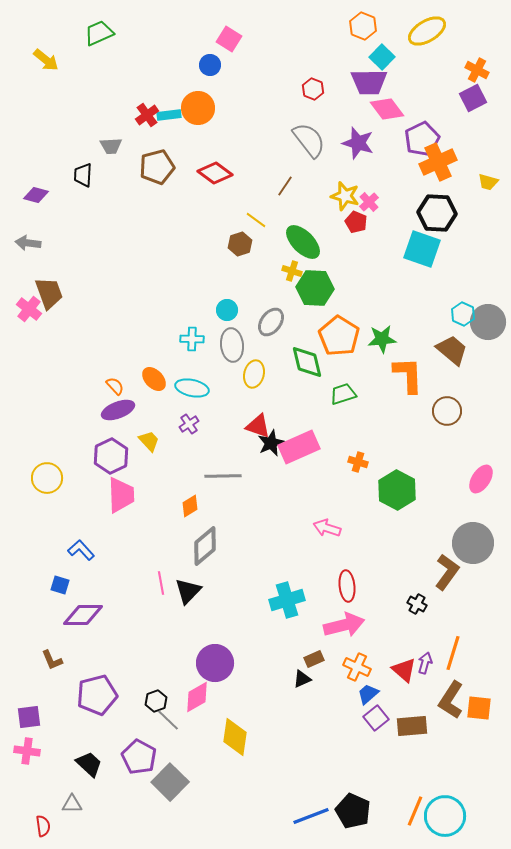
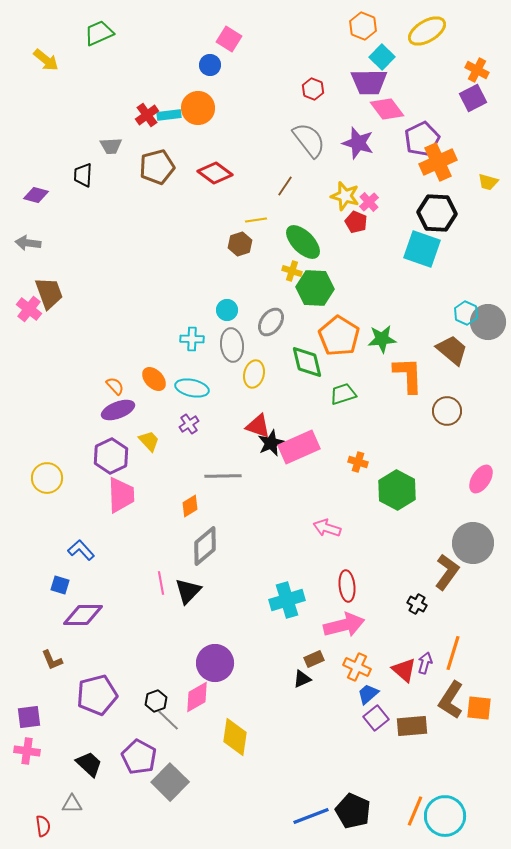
yellow line at (256, 220): rotated 45 degrees counterclockwise
cyan hexagon at (463, 314): moved 3 px right, 1 px up
